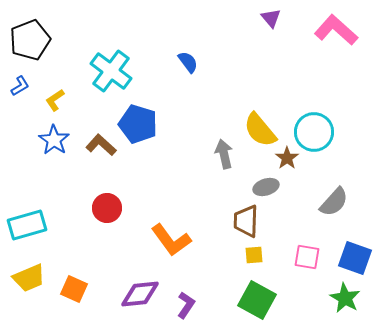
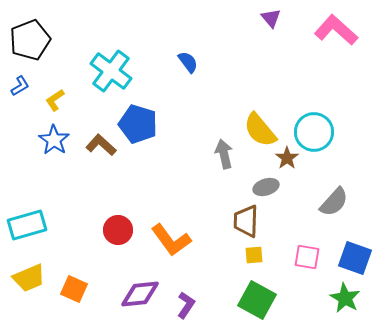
red circle: moved 11 px right, 22 px down
